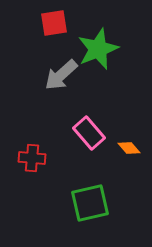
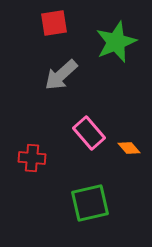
green star: moved 18 px right, 7 px up
